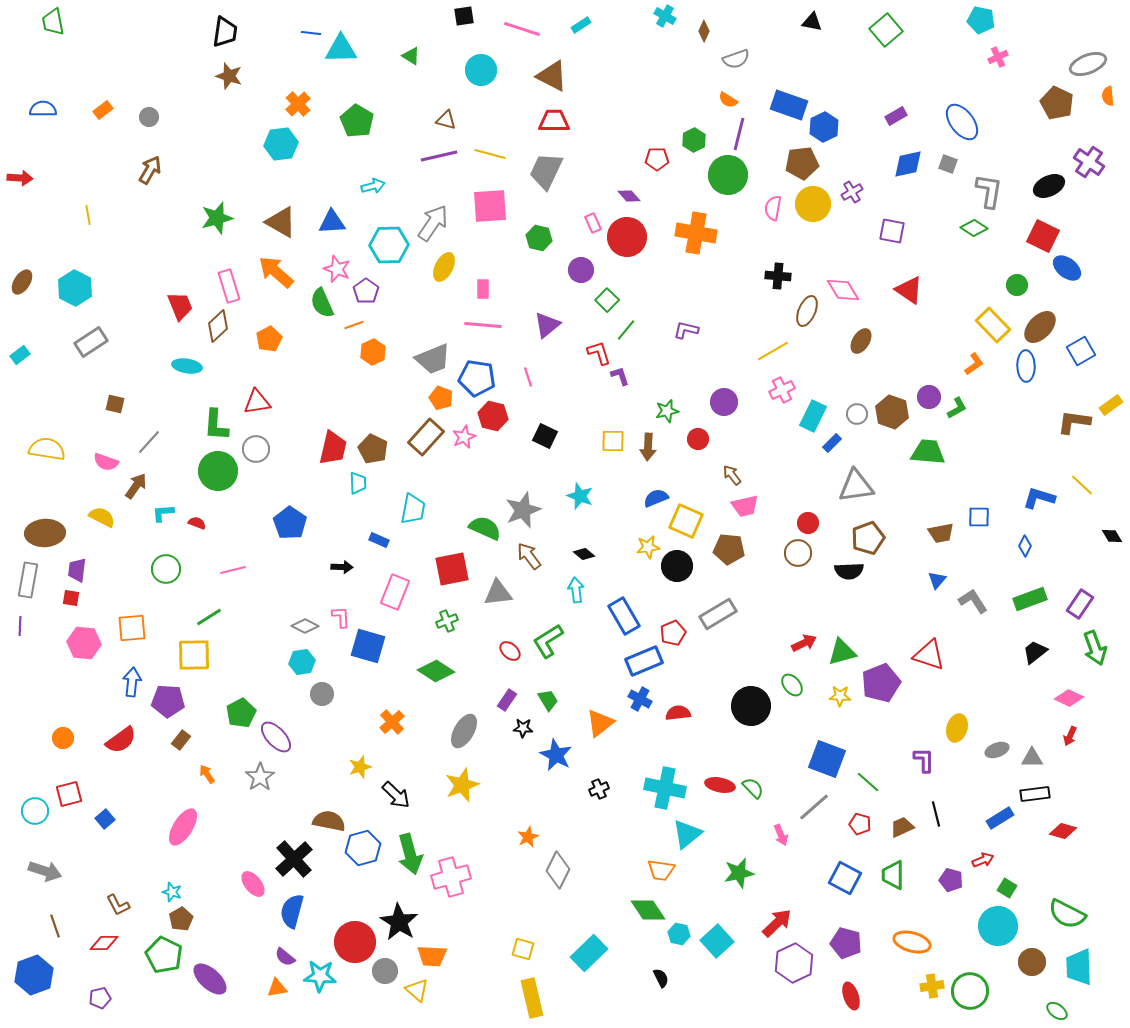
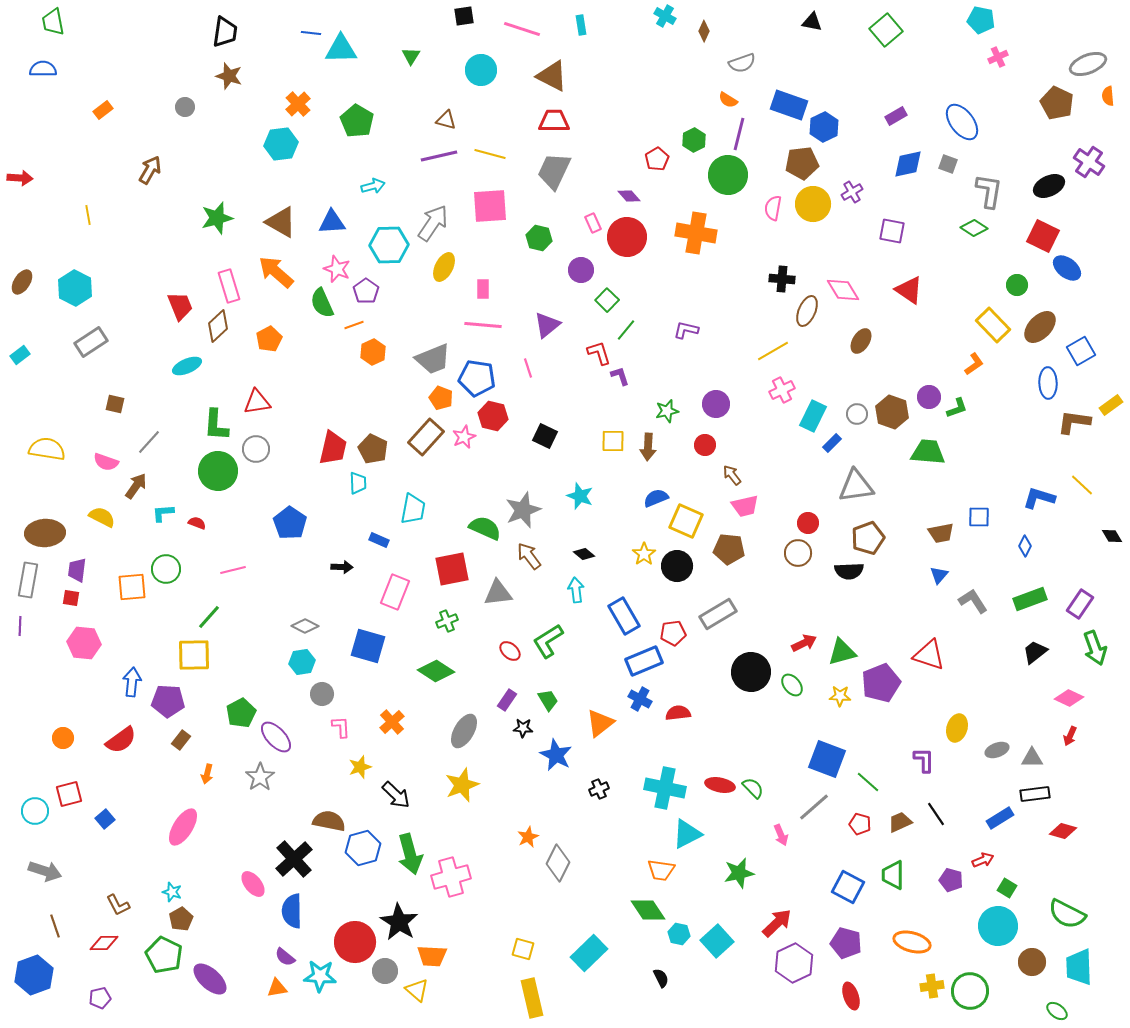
cyan rectangle at (581, 25): rotated 66 degrees counterclockwise
green triangle at (411, 56): rotated 30 degrees clockwise
gray semicircle at (736, 59): moved 6 px right, 4 px down
blue semicircle at (43, 109): moved 40 px up
gray circle at (149, 117): moved 36 px right, 10 px up
red pentagon at (657, 159): rotated 30 degrees counterclockwise
gray trapezoid at (546, 171): moved 8 px right
black cross at (778, 276): moved 4 px right, 3 px down
cyan ellipse at (187, 366): rotated 32 degrees counterclockwise
blue ellipse at (1026, 366): moved 22 px right, 17 px down
pink line at (528, 377): moved 9 px up
purple circle at (724, 402): moved 8 px left, 2 px down
green L-shape at (957, 408): rotated 10 degrees clockwise
red circle at (698, 439): moved 7 px right, 6 px down
yellow star at (648, 547): moved 4 px left, 7 px down; rotated 25 degrees counterclockwise
blue triangle at (937, 580): moved 2 px right, 5 px up
green line at (209, 617): rotated 16 degrees counterclockwise
pink L-shape at (341, 617): moved 110 px down
orange square at (132, 628): moved 41 px up
red pentagon at (673, 633): rotated 15 degrees clockwise
black circle at (751, 706): moved 34 px up
orange arrow at (207, 774): rotated 132 degrees counterclockwise
black line at (936, 814): rotated 20 degrees counterclockwise
brown trapezoid at (902, 827): moved 2 px left, 5 px up
cyan triangle at (687, 834): rotated 12 degrees clockwise
gray diamond at (558, 870): moved 7 px up
blue square at (845, 878): moved 3 px right, 9 px down
blue semicircle at (292, 911): rotated 16 degrees counterclockwise
